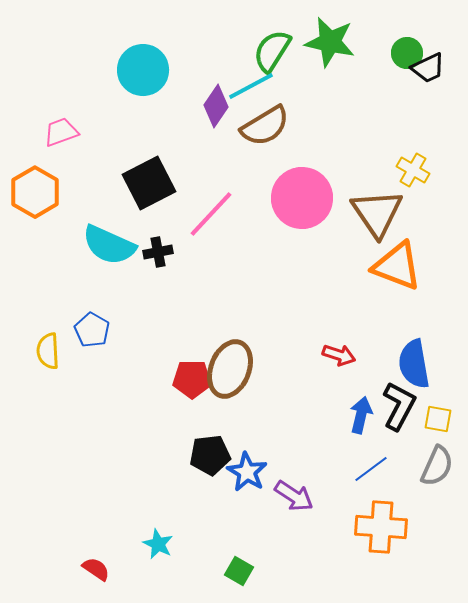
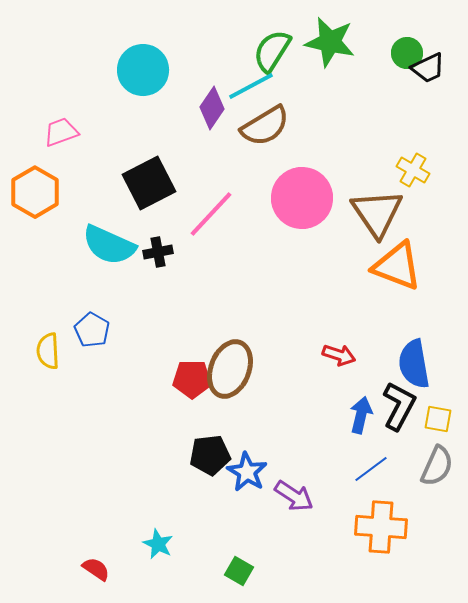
purple diamond: moved 4 px left, 2 px down
